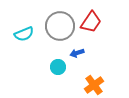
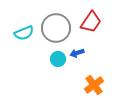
gray circle: moved 4 px left, 2 px down
cyan semicircle: moved 1 px up
cyan circle: moved 8 px up
